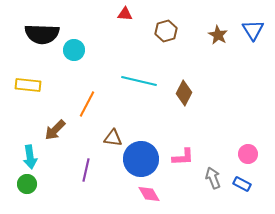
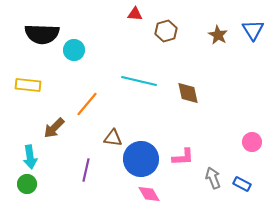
red triangle: moved 10 px right
brown diamond: moved 4 px right; rotated 40 degrees counterclockwise
orange line: rotated 12 degrees clockwise
brown arrow: moved 1 px left, 2 px up
pink circle: moved 4 px right, 12 px up
